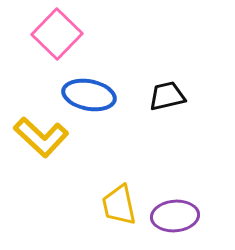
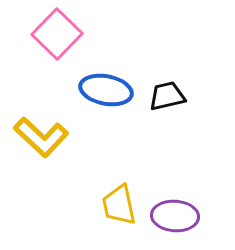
blue ellipse: moved 17 px right, 5 px up
purple ellipse: rotated 9 degrees clockwise
